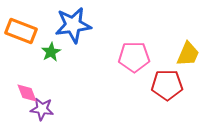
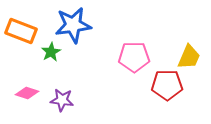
yellow trapezoid: moved 1 px right, 3 px down
pink diamond: rotated 50 degrees counterclockwise
purple star: moved 20 px right, 9 px up
